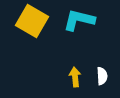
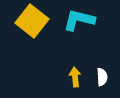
yellow square: rotated 8 degrees clockwise
white semicircle: moved 1 px down
